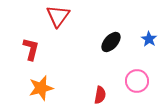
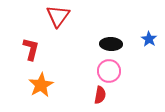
black ellipse: moved 2 px down; rotated 50 degrees clockwise
pink circle: moved 28 px left, 10 px up
orange star: moved 3 px up; rotated 15 degrees counterclockwise
